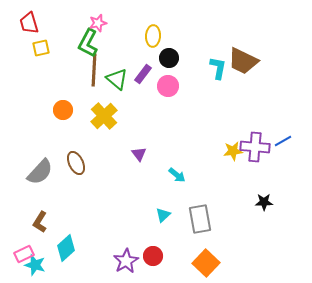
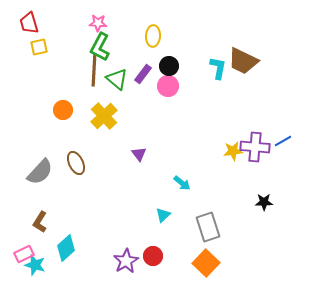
pink star: rotated 18 degrees clockwise
green L-shape: moved 12 px right, 4 px down
yellow square: moved 2 px left, 1 px up
black circle: moved 8 px down
cyan arrow: moved 5 px right, 8 px down
gray rectangle: moved 8 px right, 8 px down; rotated 8 degrees counterclockwise
